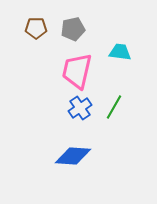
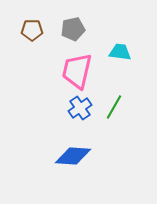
brown pentagon: moved 4 px left, 2 px down
